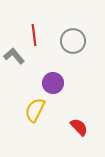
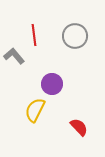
gray circle: moved 2 px right, 5 px up
purple circle: moved 1 px left, 1 px down
